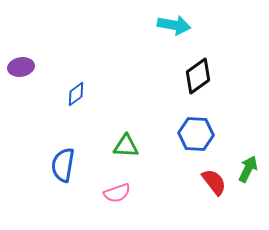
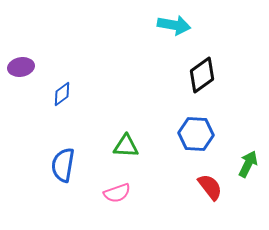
black diamond: moved 4 px right, 1 px up
blue diamond: moved 14 px left
green arrow: moved 5 px up
red semicircle: moved 4 px left, 5 px down
